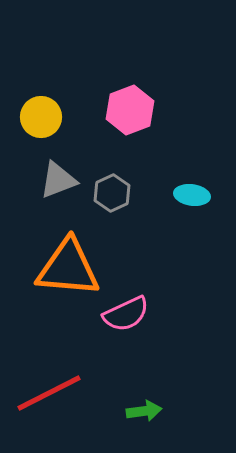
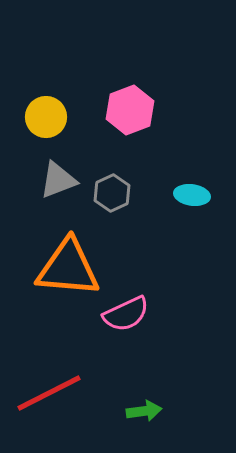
yellow circle: moved 5 px right
